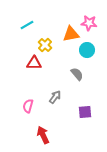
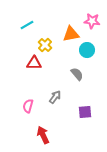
pink star: moved 3 px right, 2 px up
